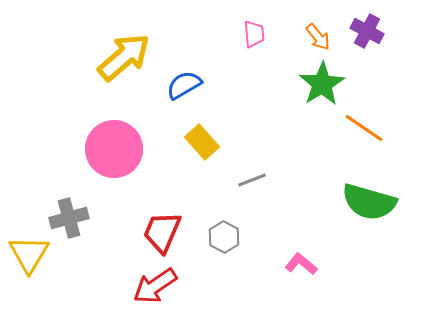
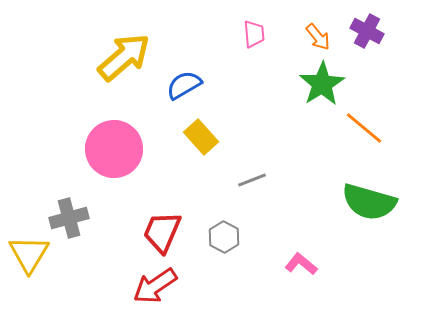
orange line: rotated 6 degrees clockwise
yellow rectangle: moved 1 px left, 5 px up
